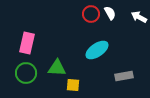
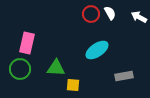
green triangle: moved 1 px left
green circle: moved 6 px left, 4 px up
